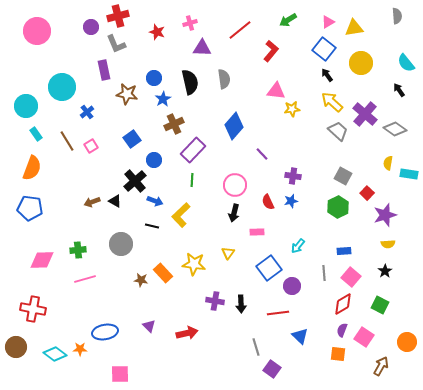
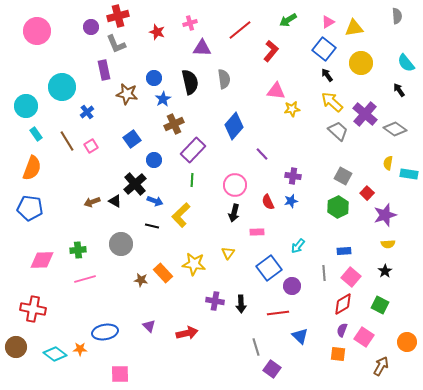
black cross at (135, 181): moved 3 px down
